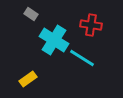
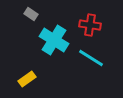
red cross: moved 1 px left
cyan line: moved 9 px right
yellow rectangle: moved 1 px left
